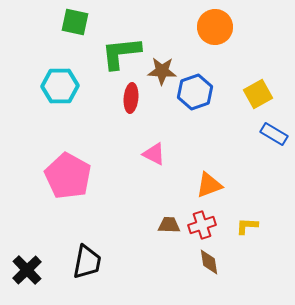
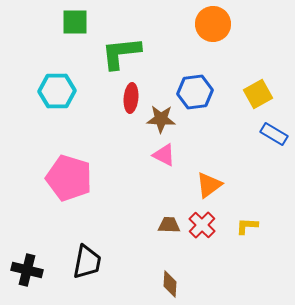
green square: rotated 12 degrees counterclockwise
orange circle: moved 2 px left, 3 px up
brown star: moved 1 px left, 48 px down
cyan hexagon: moved 3 px left, 5 px down
blue hexagon: rotated 12 degrees clockwise
pink triangle: moved 10 px right, 1 px down
pink pentagon: moved 1 px right, 2 px down; rotated 12 degrees counterclockwise
orange triangle: rotated 16 degrees counterclockwise
red cross: rotated 28 degrees counterclockwise
brown diamond: moved 39 px left, 22 px down; rotated 12 degrees clockwise
black cross: rotated 32 degrees counterclockwise
